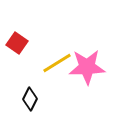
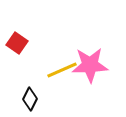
yellow line: moved 5 px right, 7 px down; rotated 8 degrees clockwise
pink star: moved 3 px right, 2 px up
